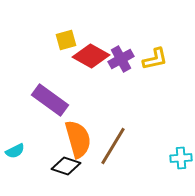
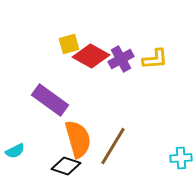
yellow square: moved 3 px right, 4 px down
yellow L-shape: rotated 8 degrees clockwise
